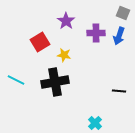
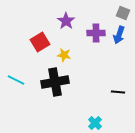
blue arrow: moved 1 px up
black line: moved 1 px left, 1 px down
